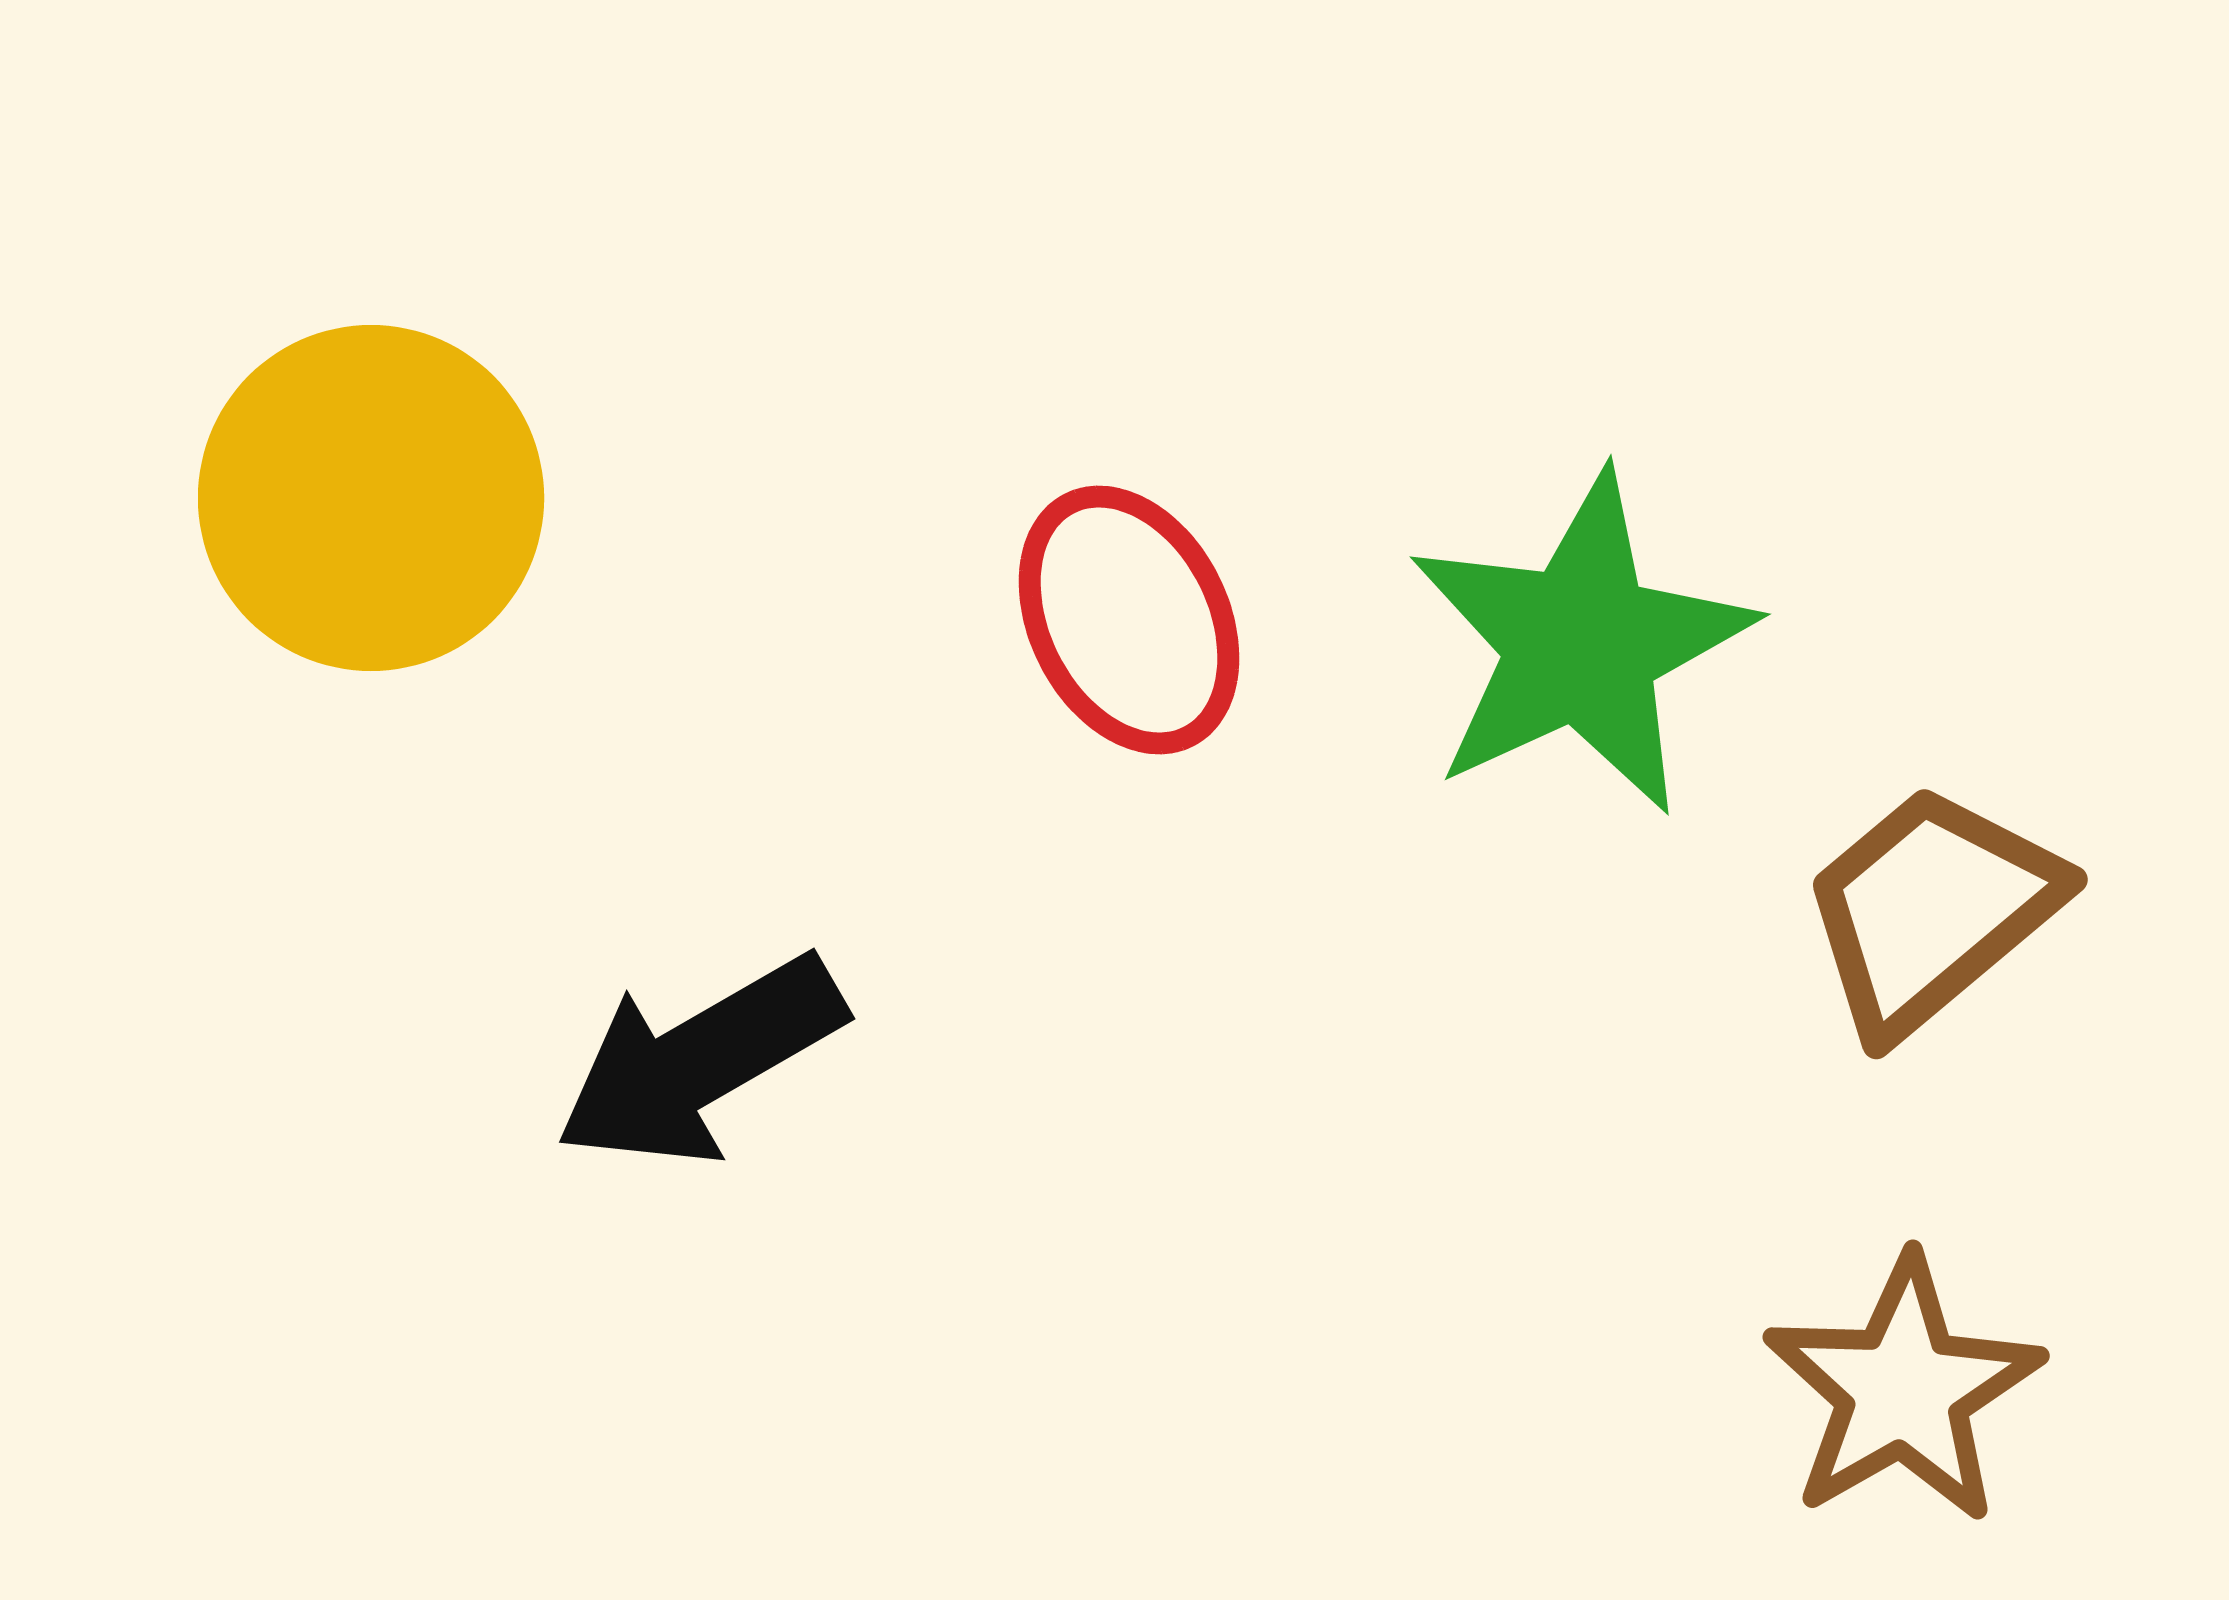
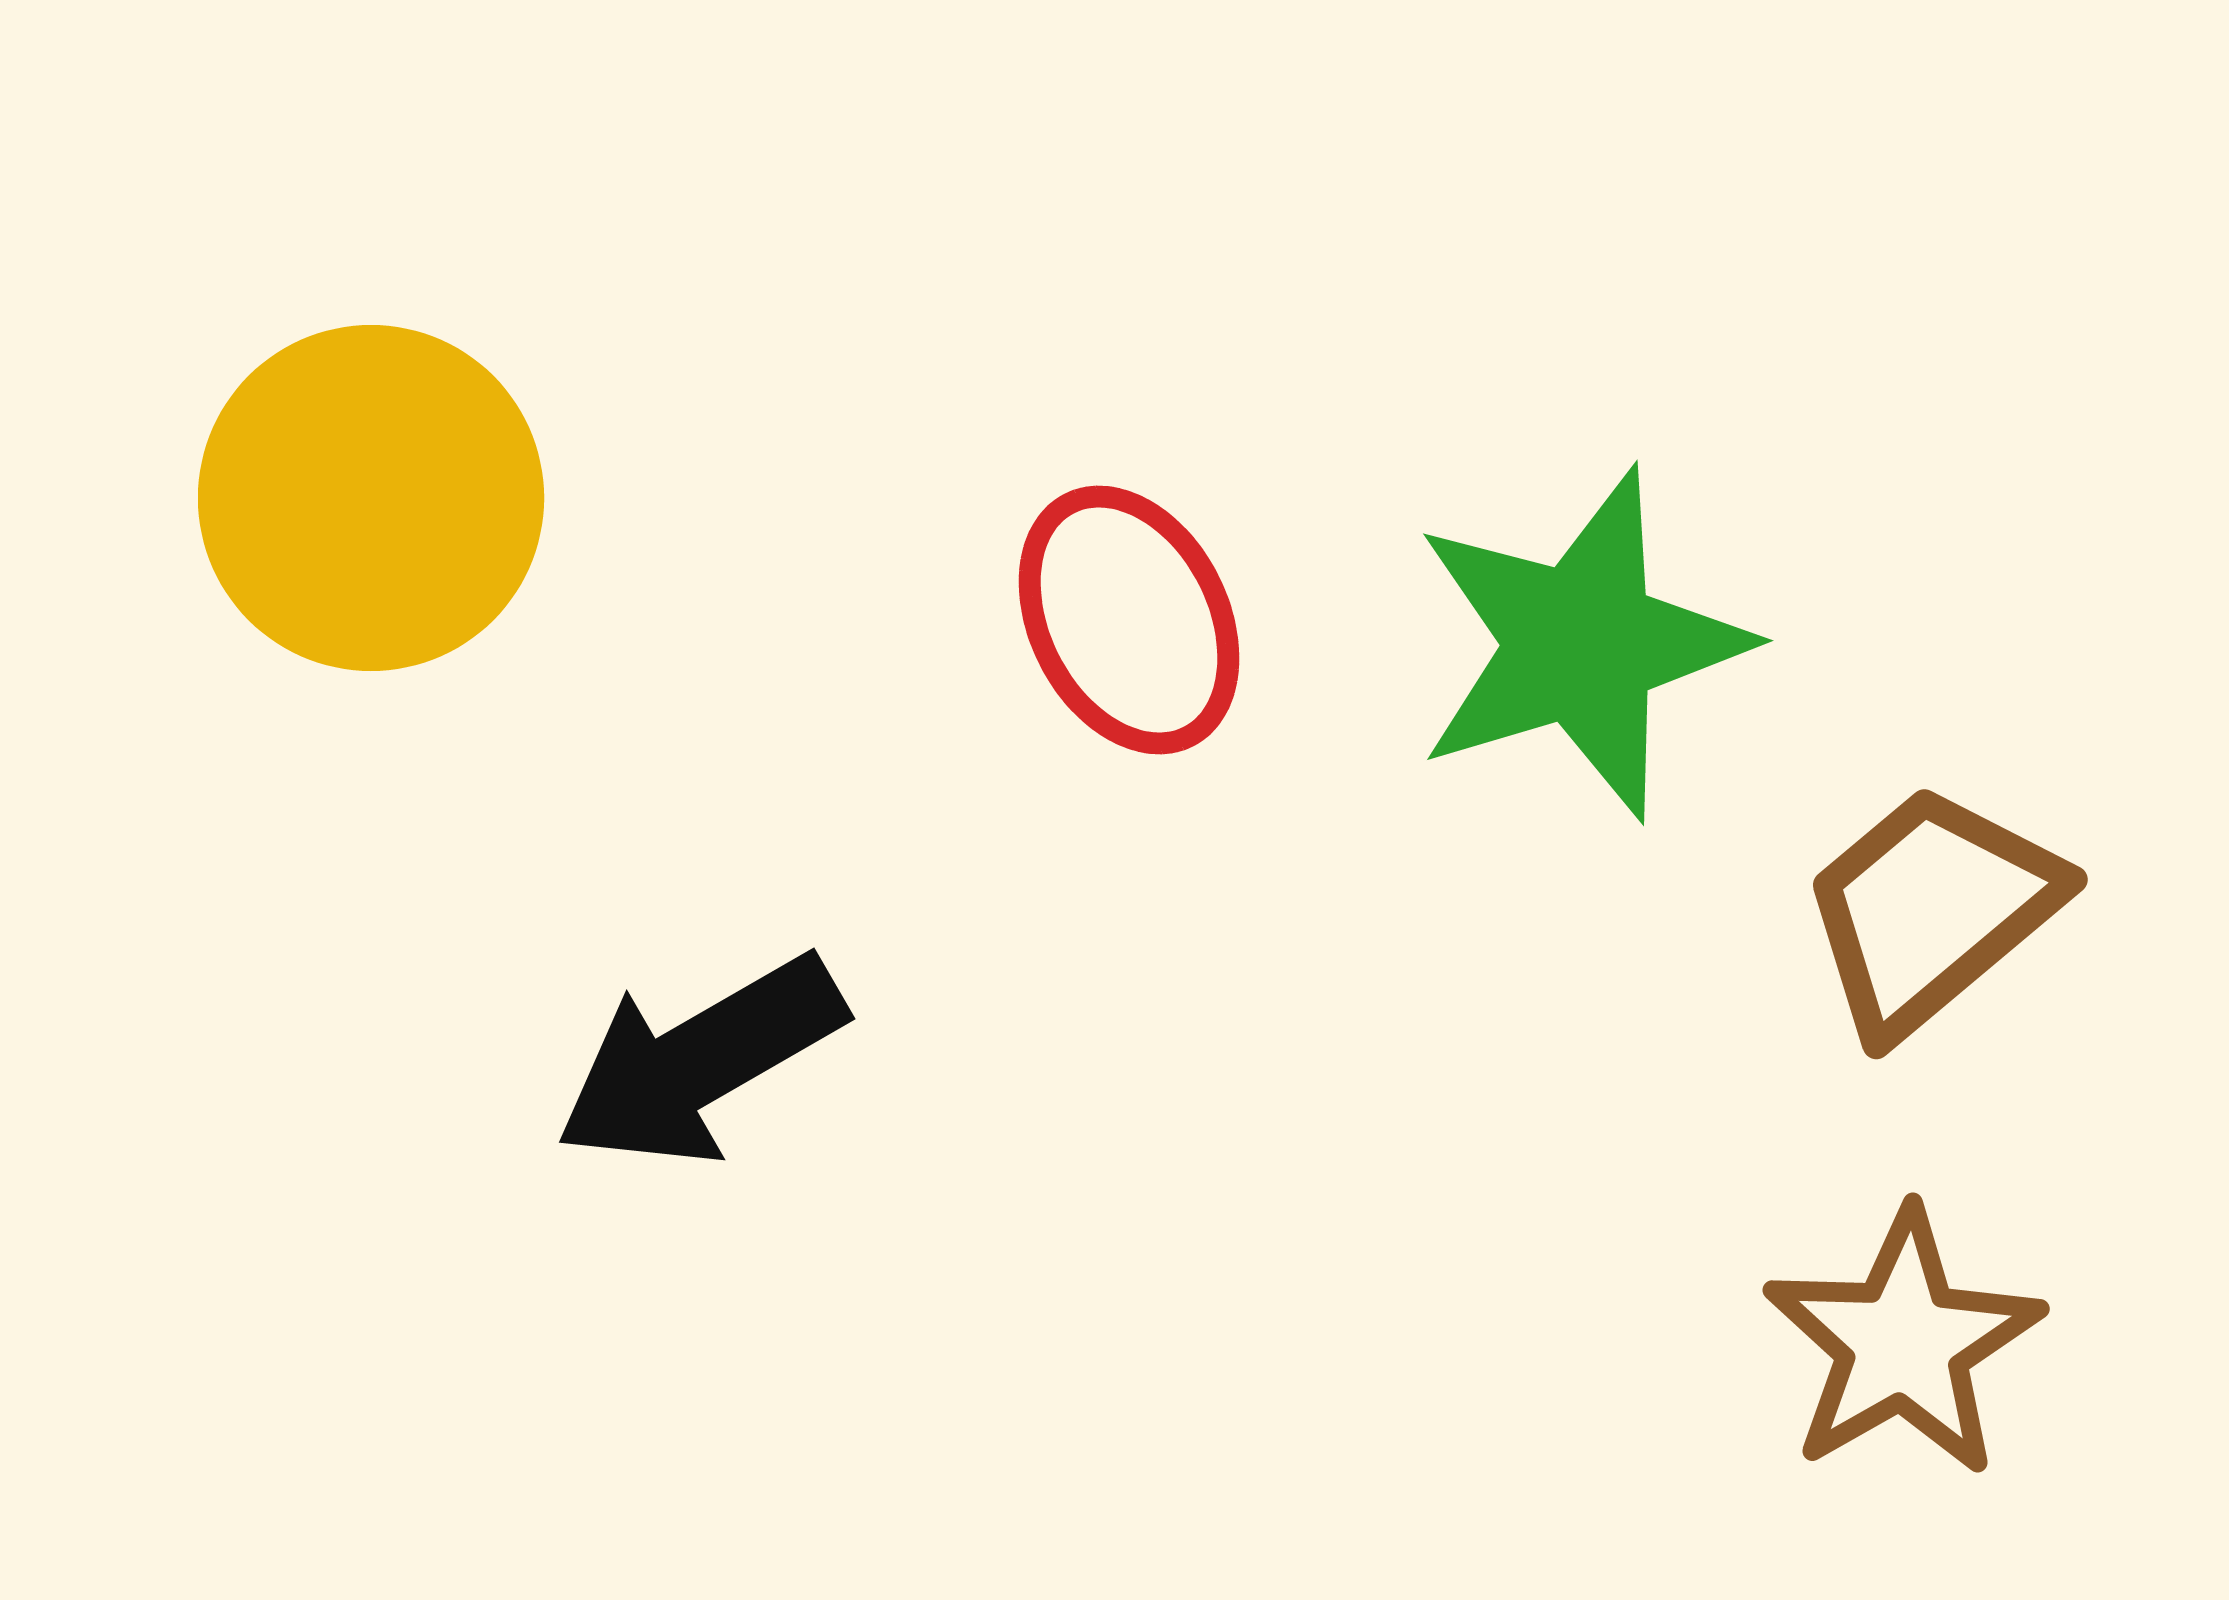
green star: rotated 8 degrees clockwise
brown star: moved 47 px up
